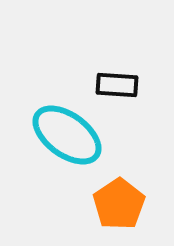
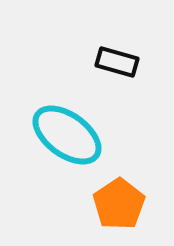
black rectangle: moved 23 px up; rotated 12 degrees clockwise
